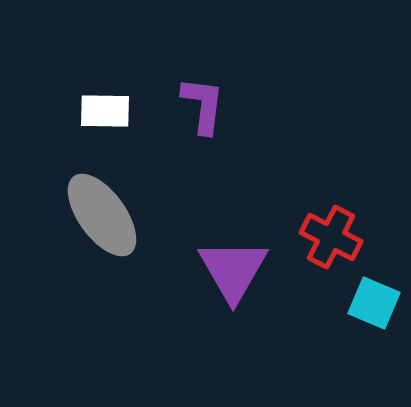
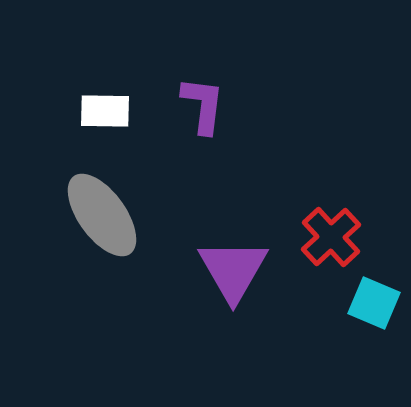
red cross: rotated 20 degrees clockwise
